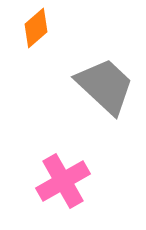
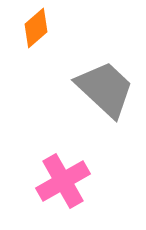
gray trapezoid: moved 3 px down
